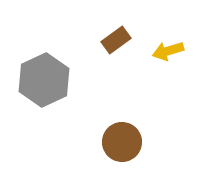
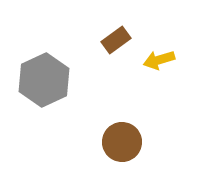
yellow arrow: moved 9 px left, 9 px down
